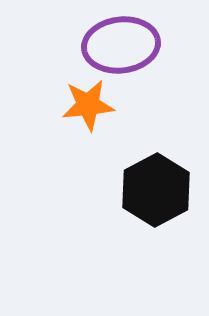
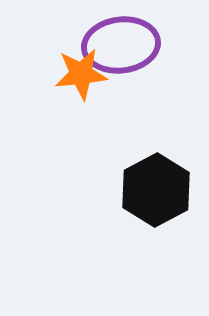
orange star: moved 7 px left, 31 px up
